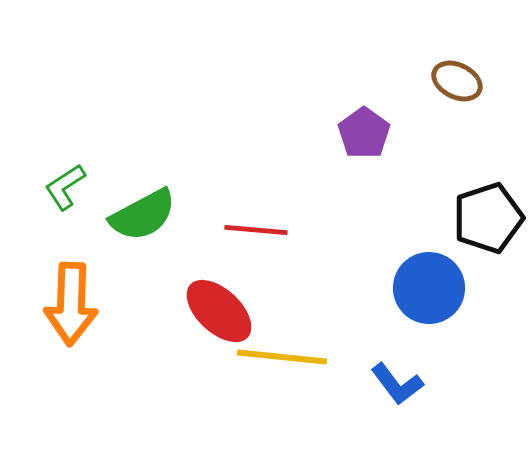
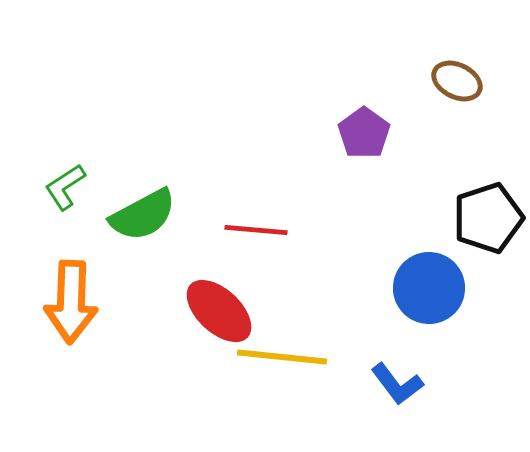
orange arrow: moved 2 px up
